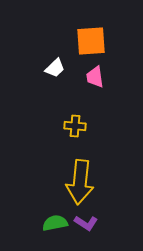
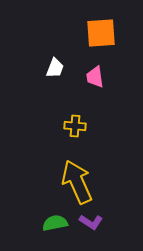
orange square: moved 10 px right, 8 px up
white trapezoid: rotated 25 degrees counterclockwise
yellow arrow: moved 3 px left; rotated 150 degrees clockwise
purple L-shape: moved 5 px right, 1 px up
